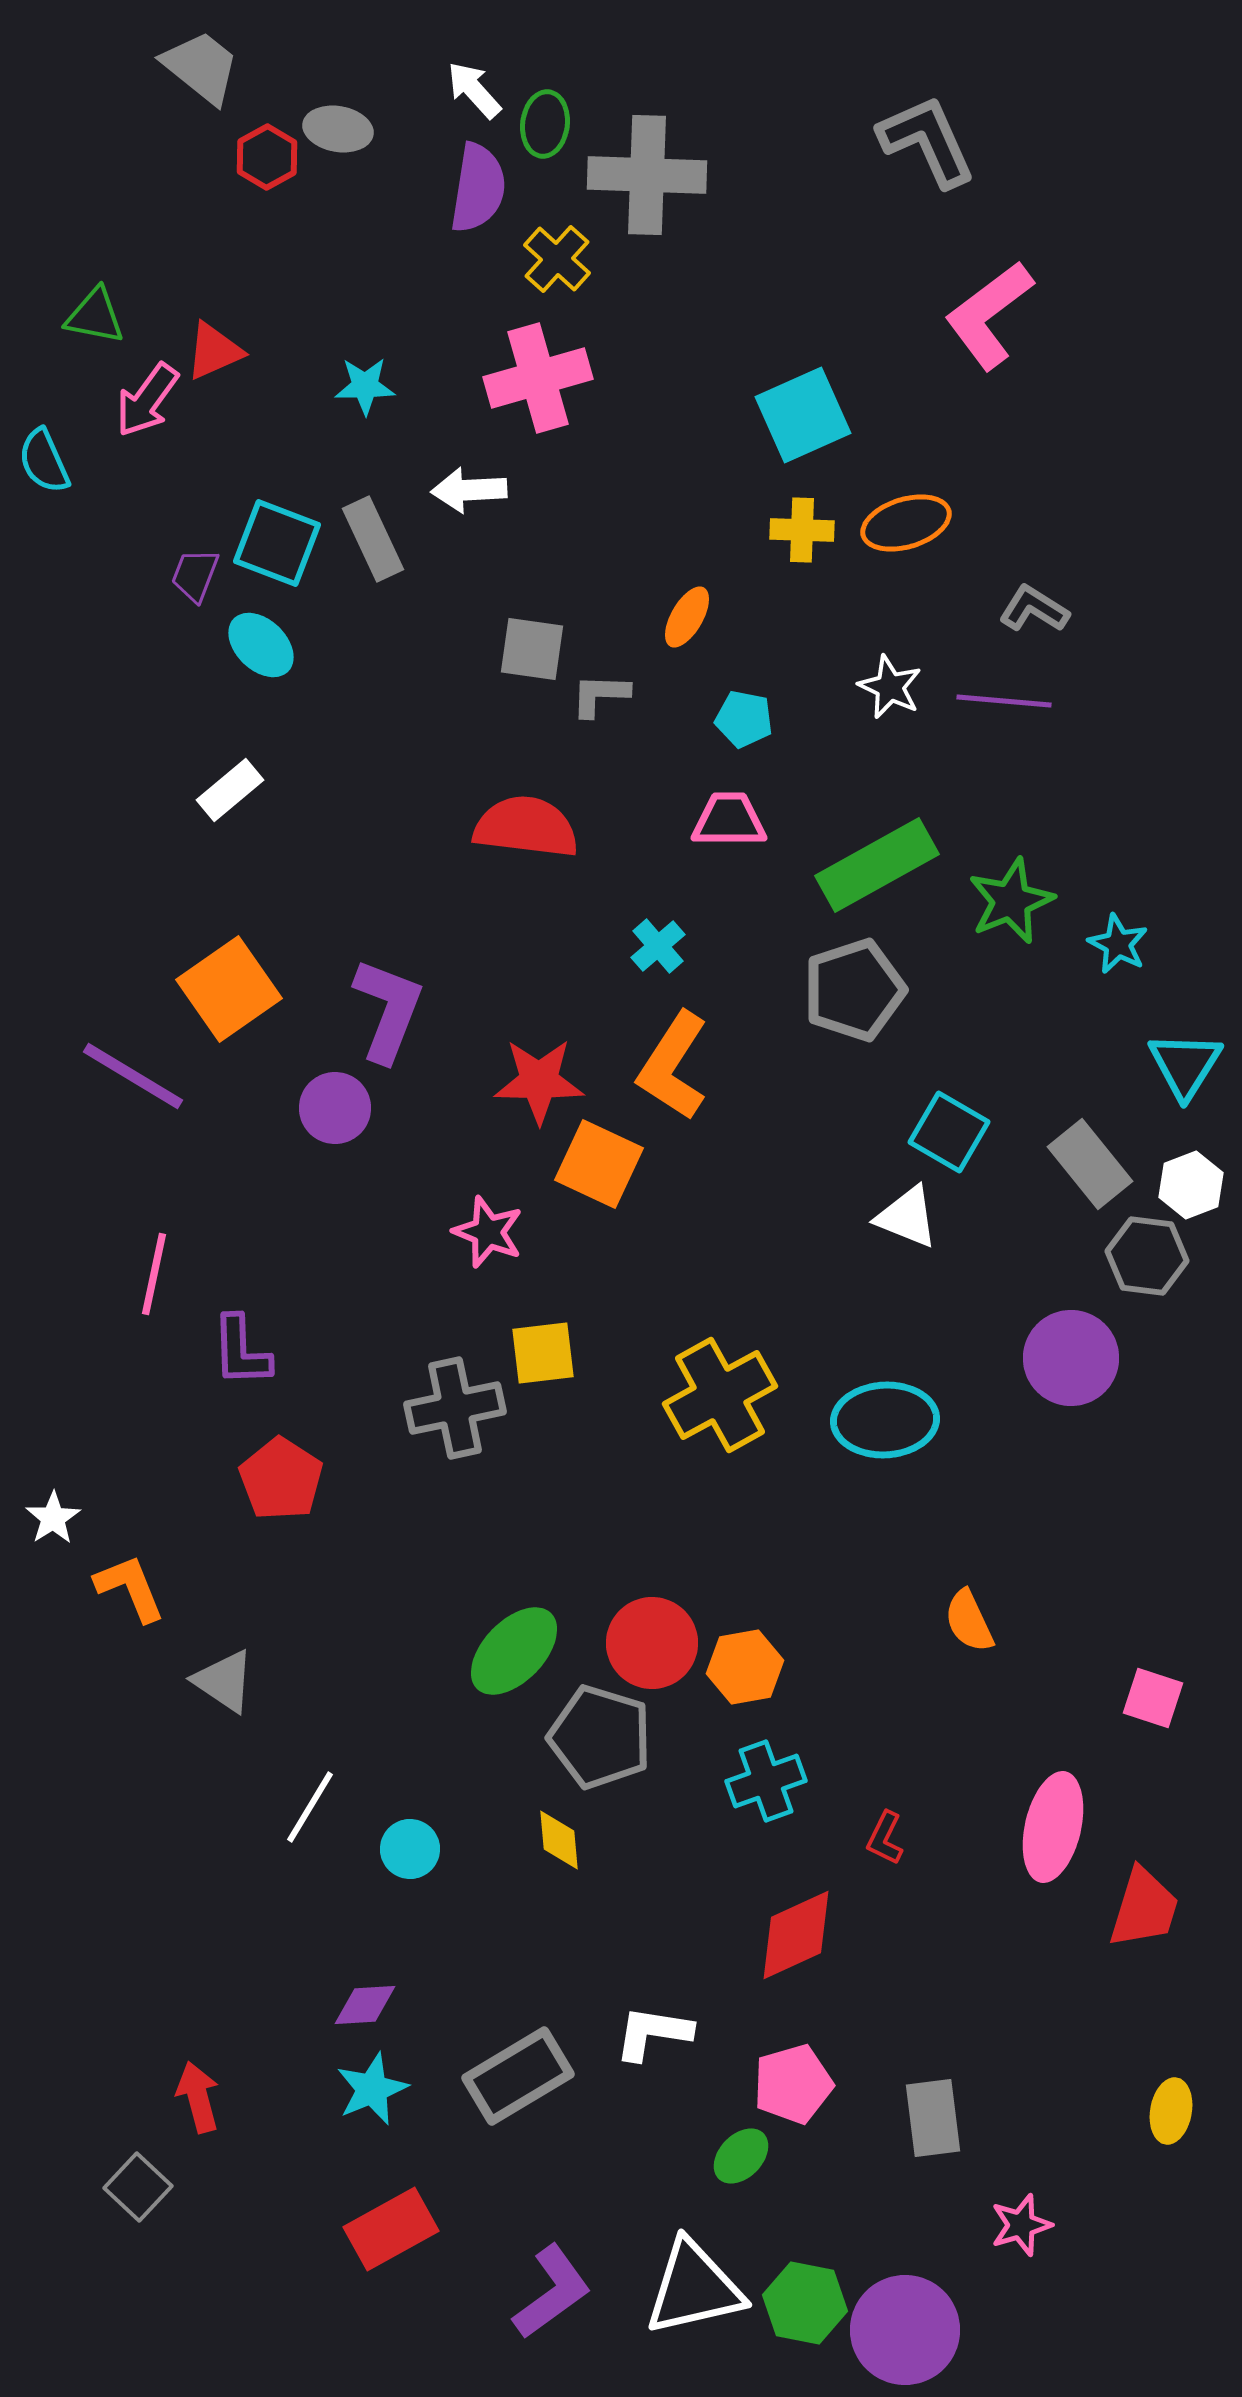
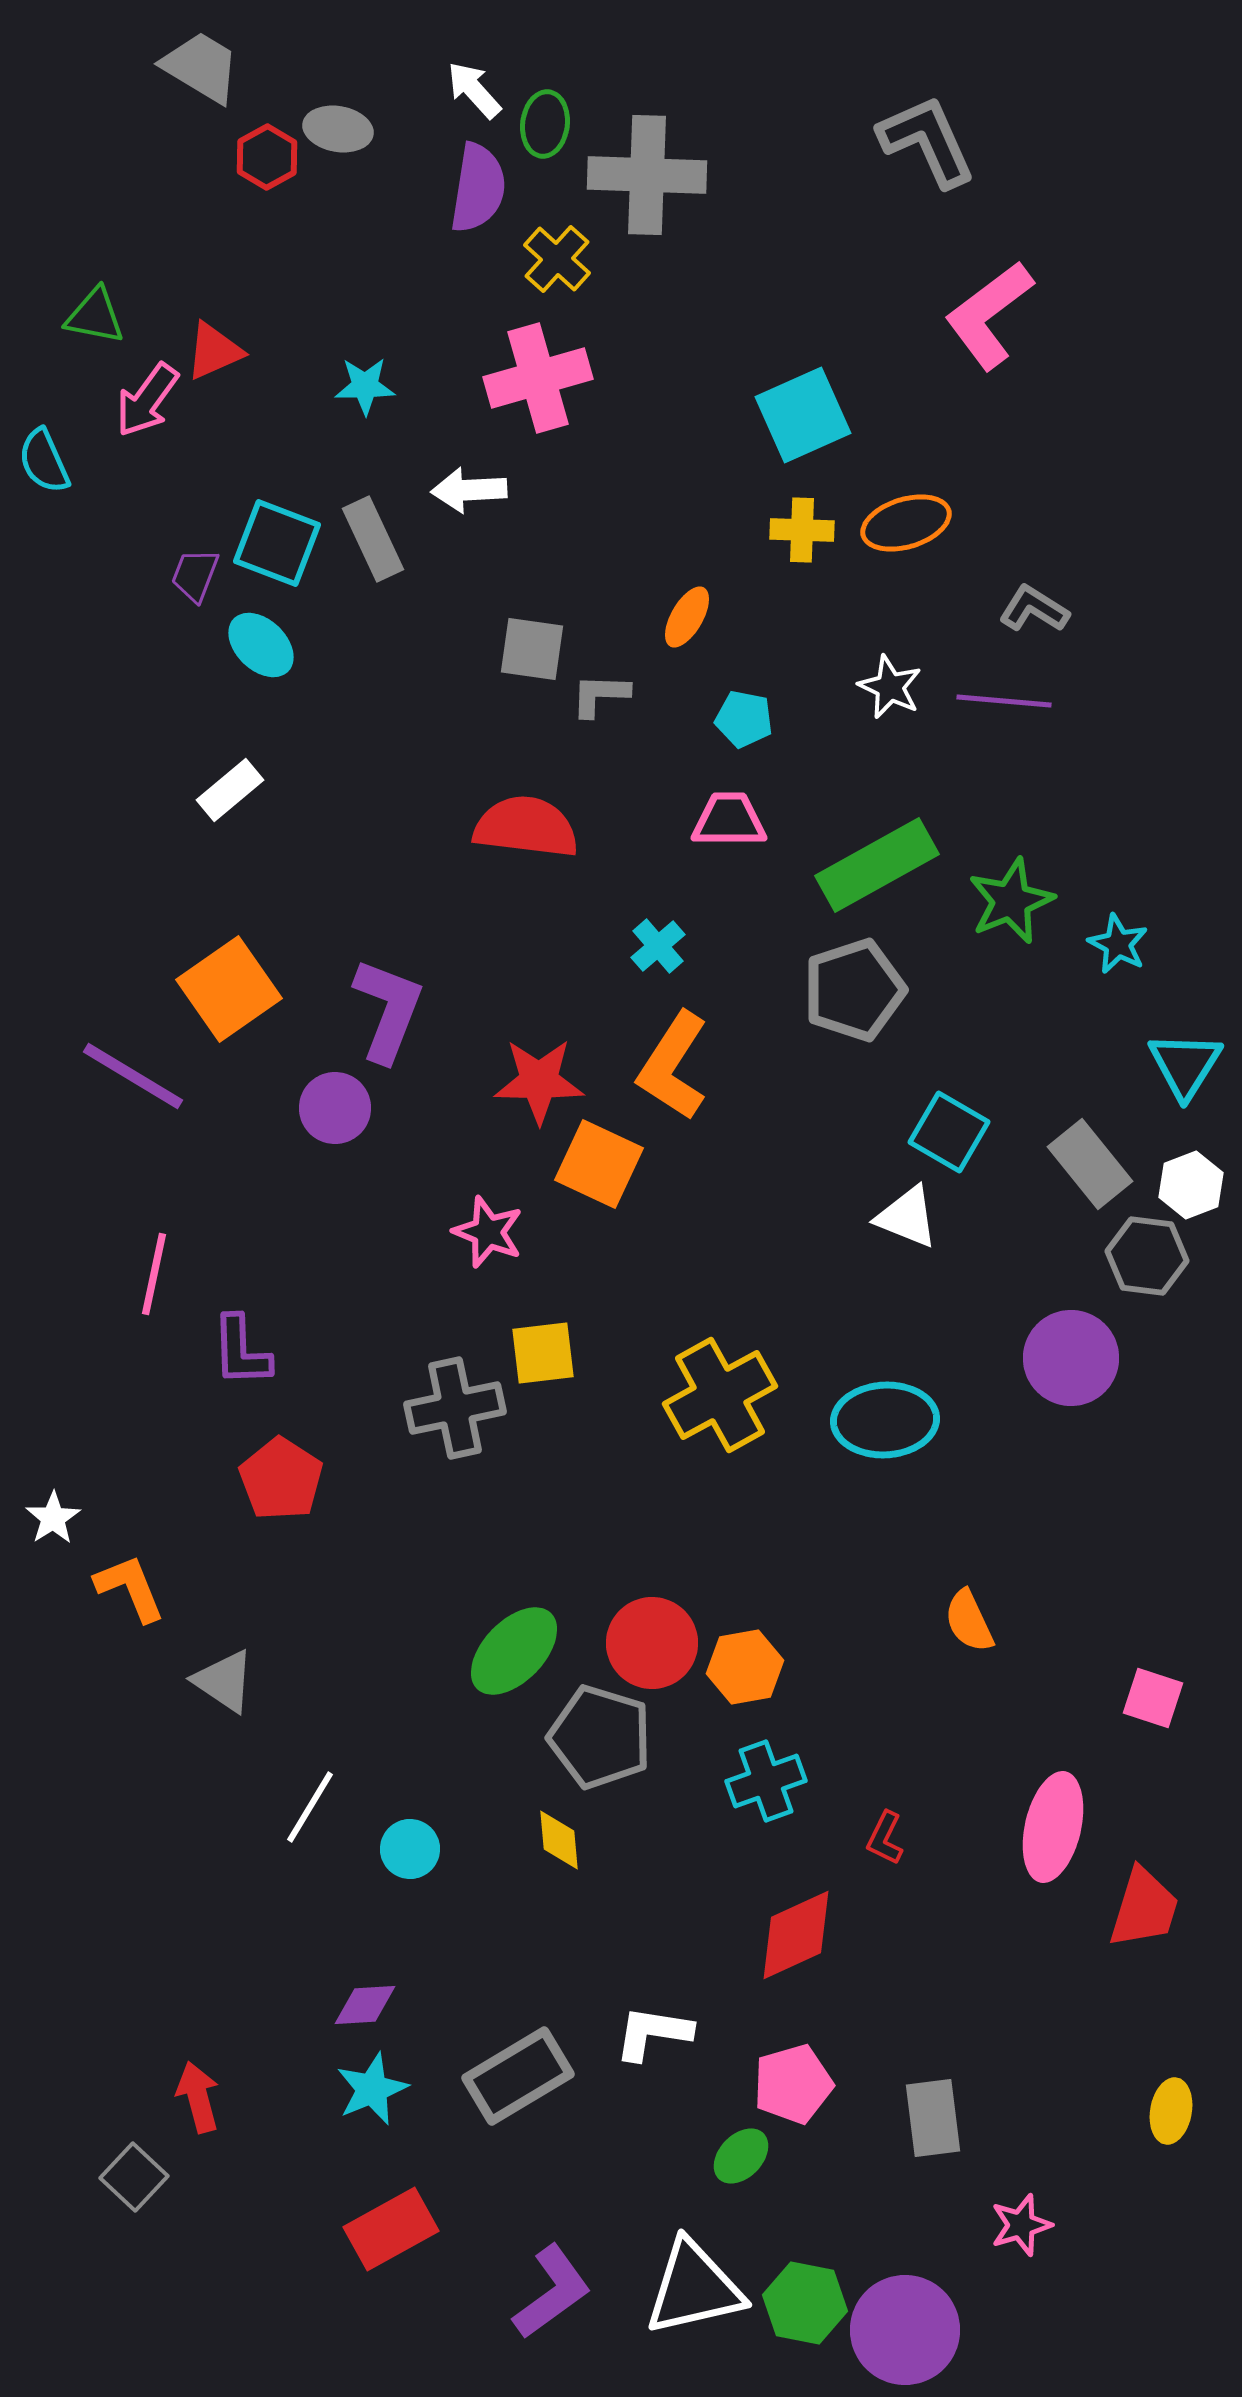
gray trapezoid at (201, 67): rotated 8 degrees counterclockwise
gray square at (138, 2187): moved 4 px left, 10 px up
